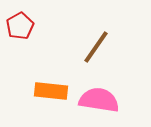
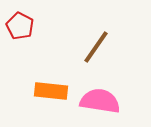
red pentagon: rotated 16 degrees counterclockwise
pink semicircle: moved 1 px right, 1 px down
